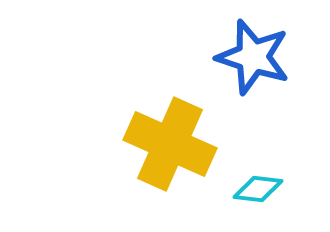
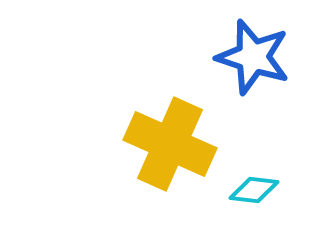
cyan diamond: moved 4 px left, 1 px down
